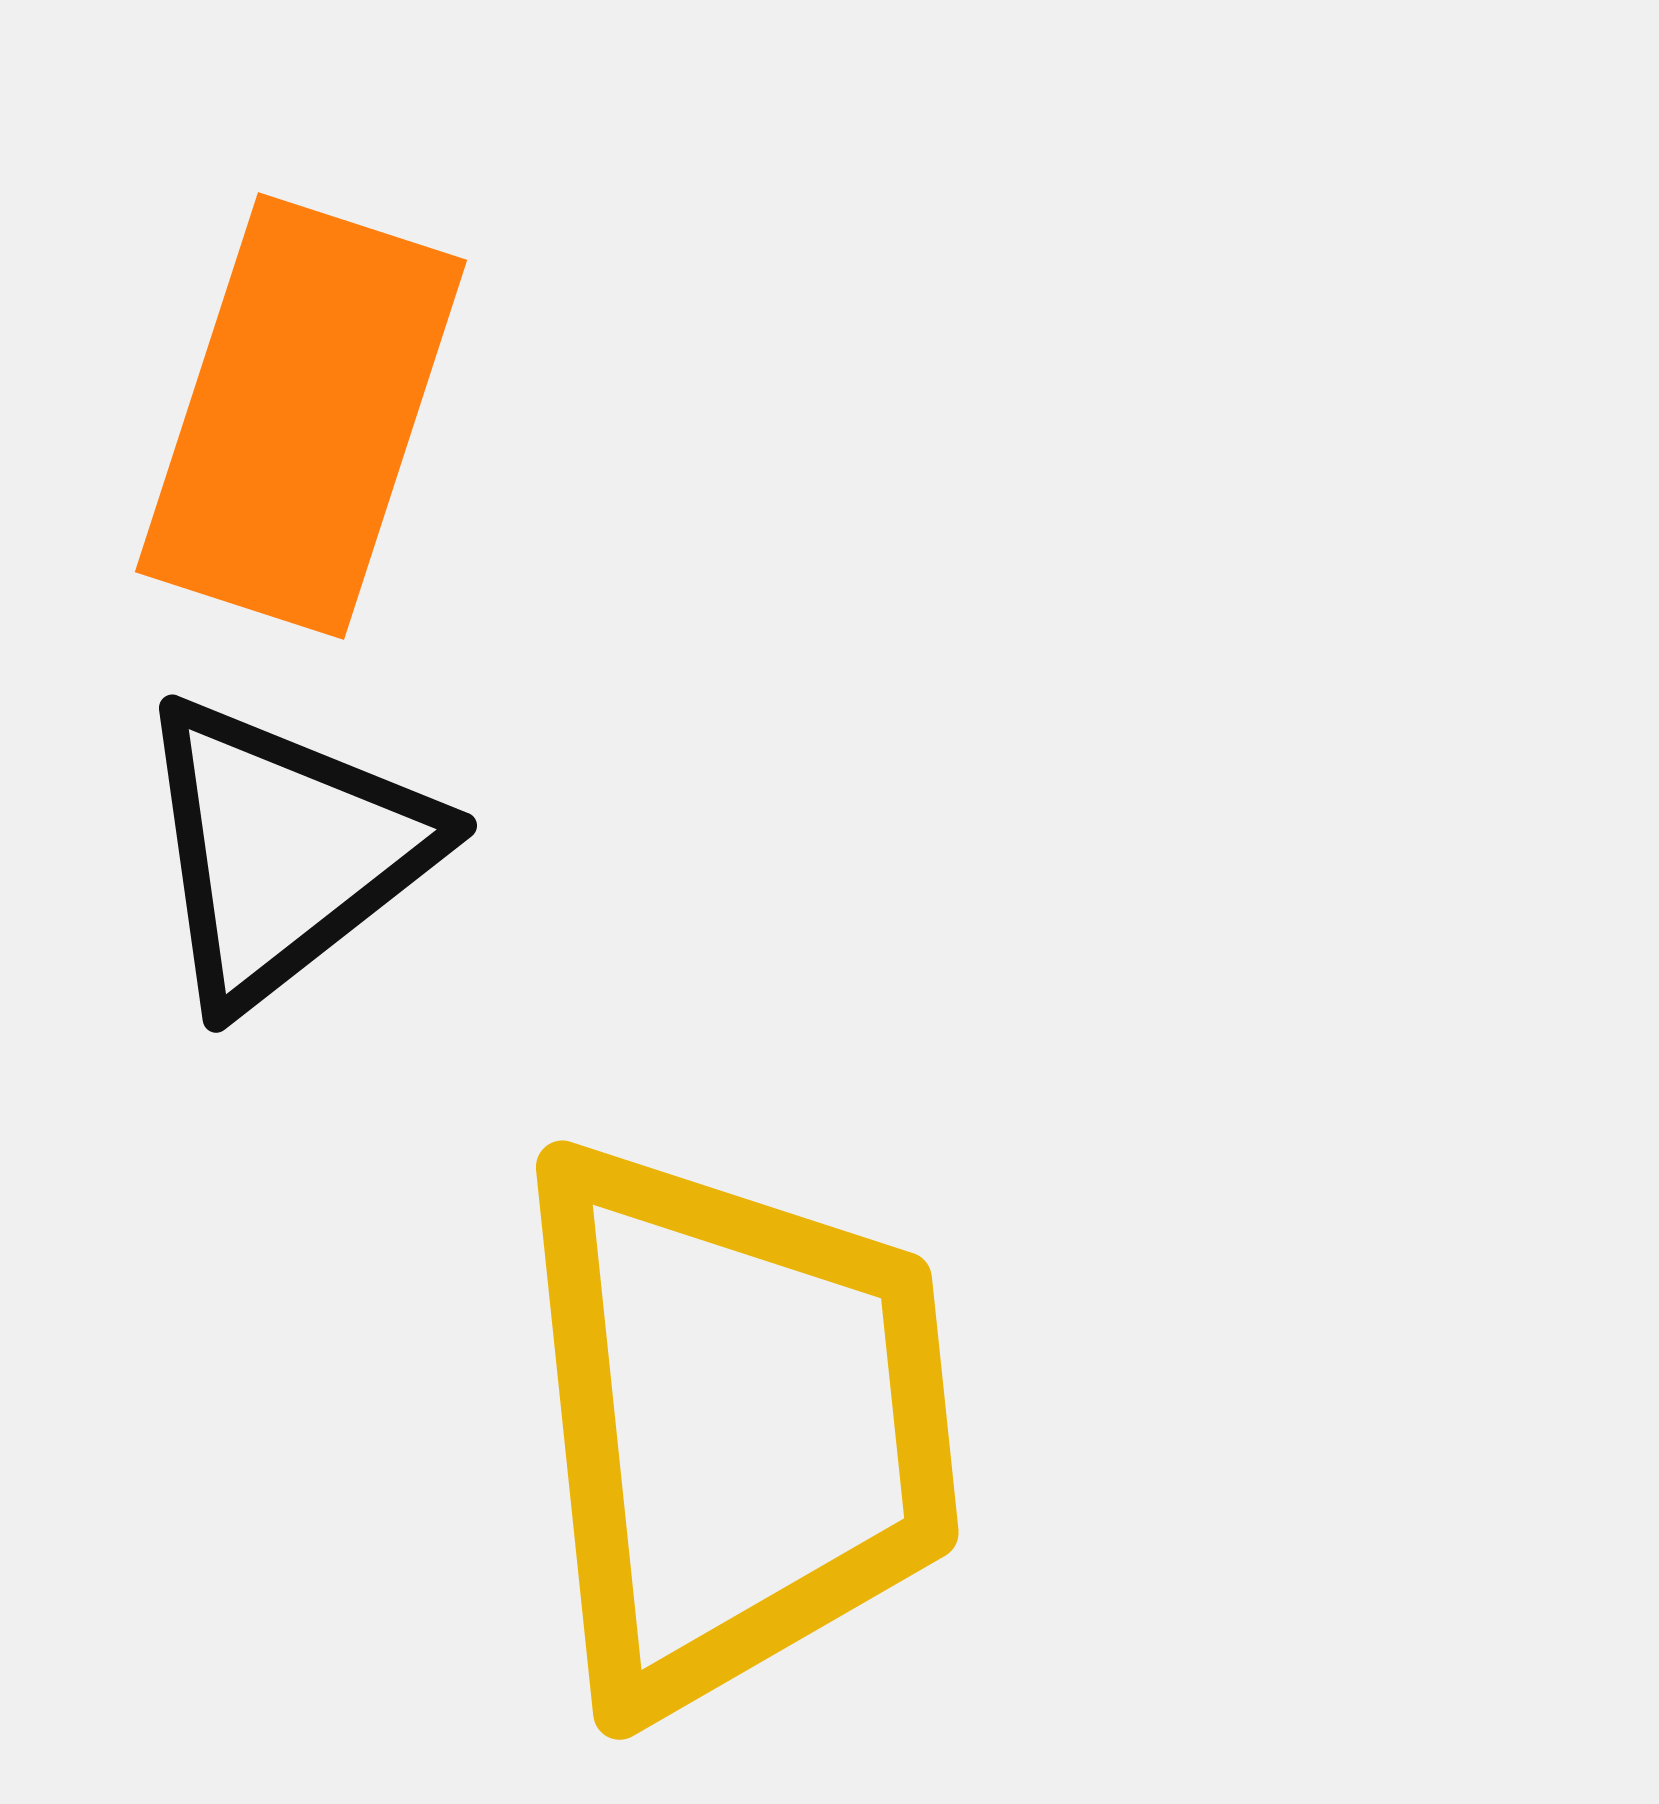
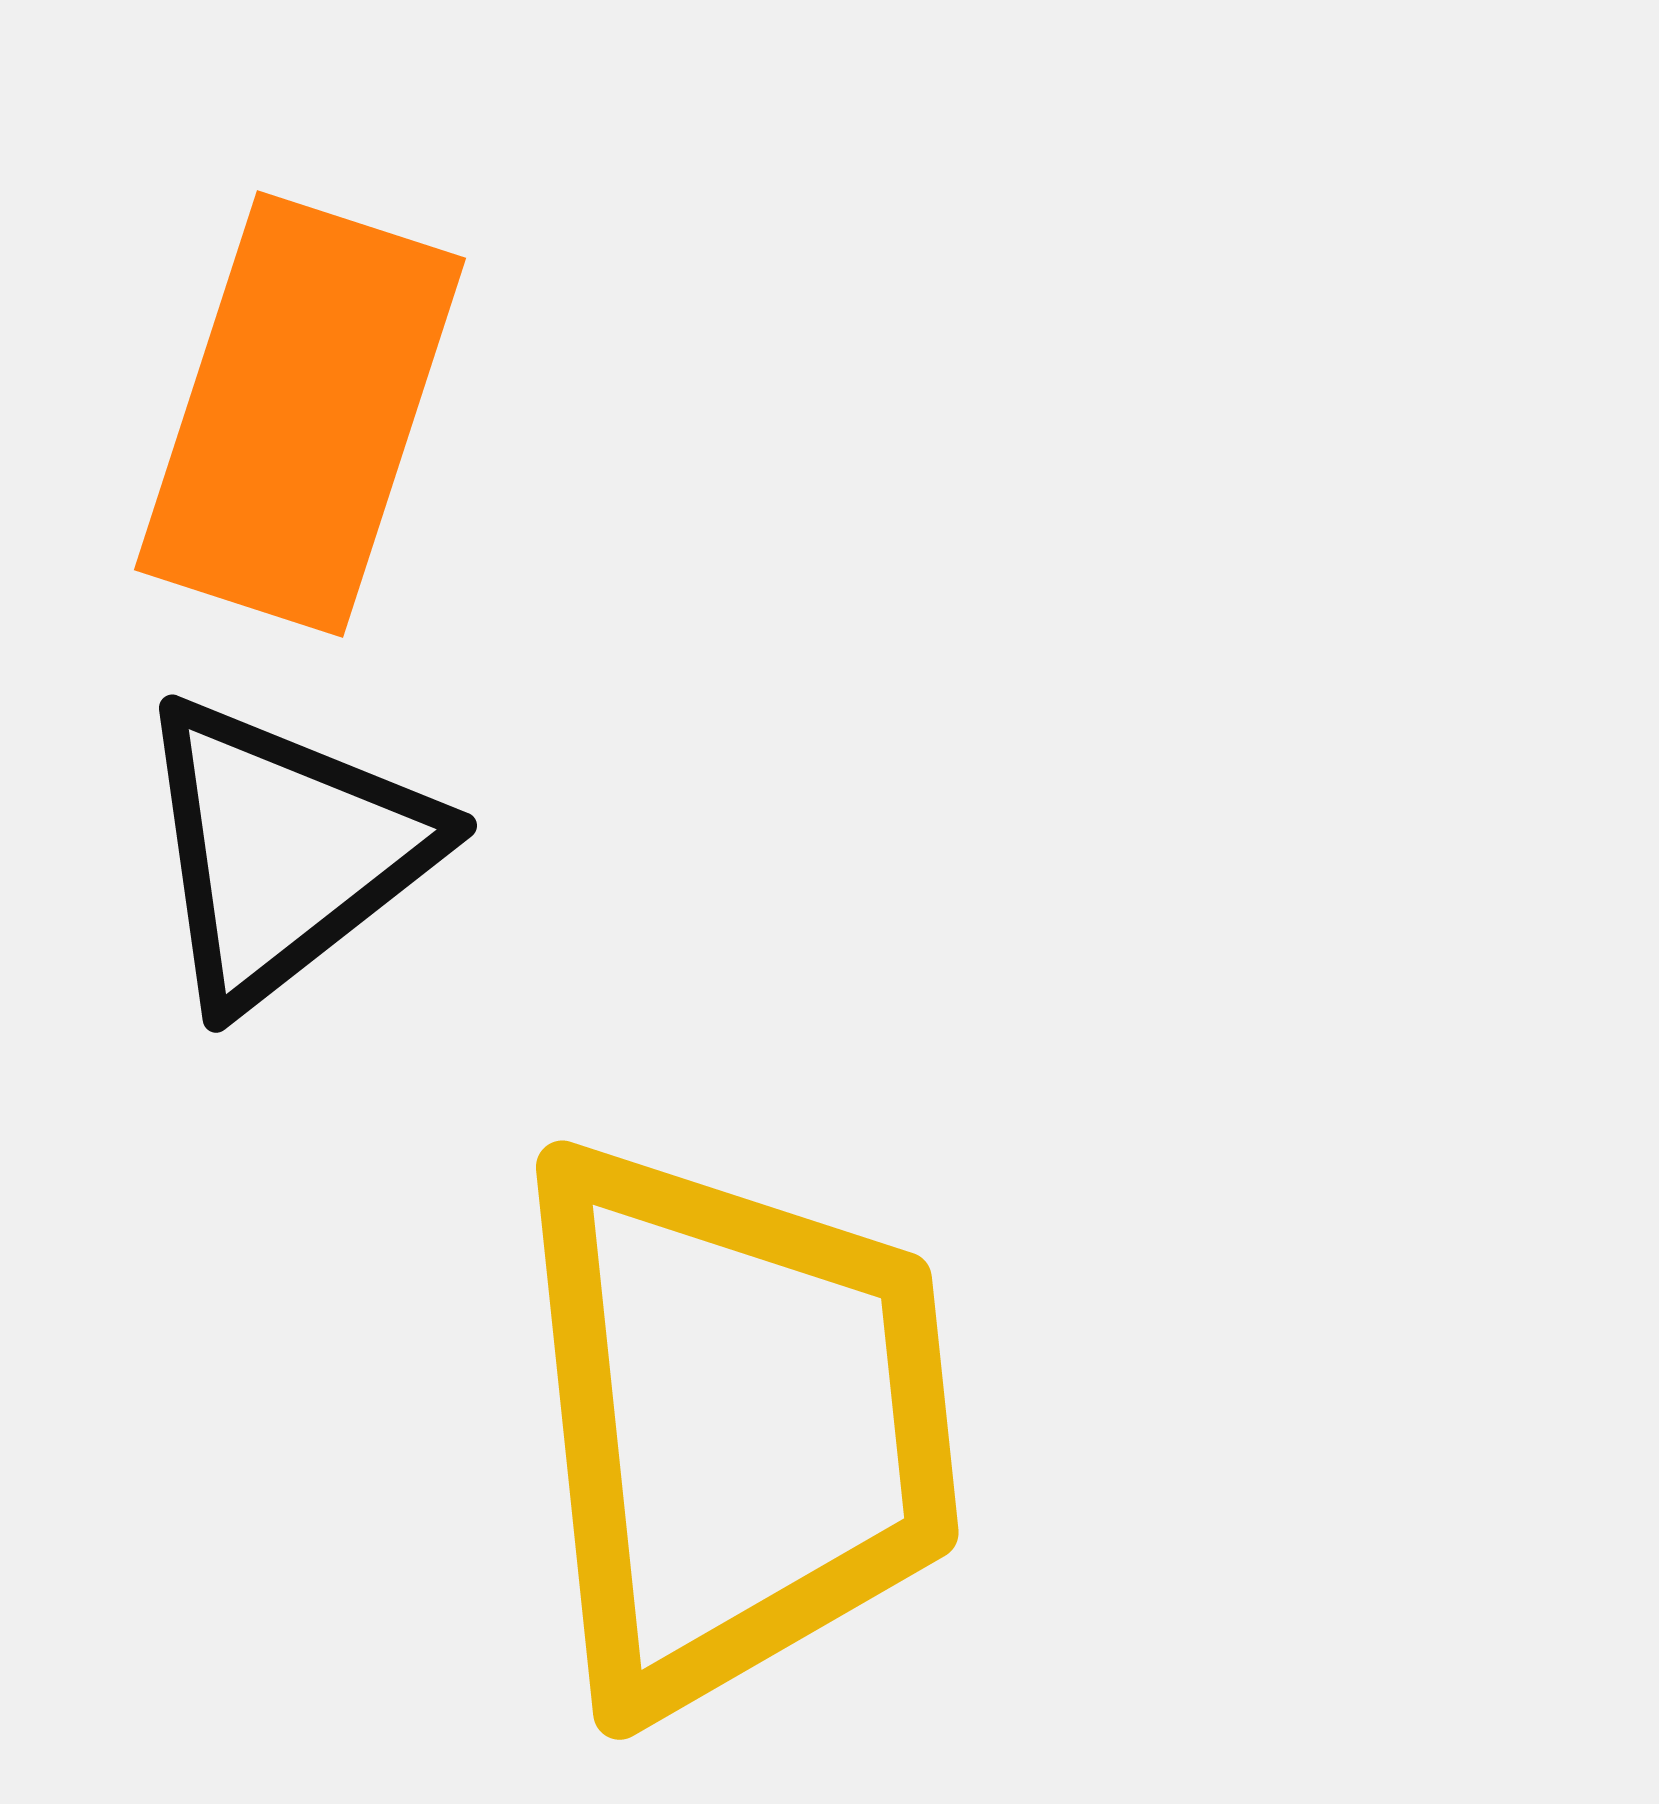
orange rectangle: moved 1 px left, 2 px up
